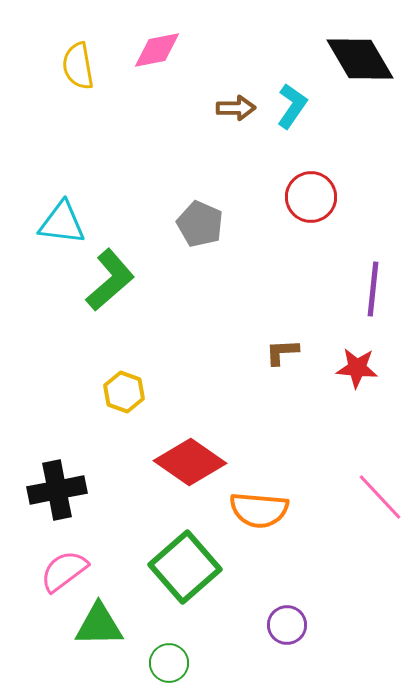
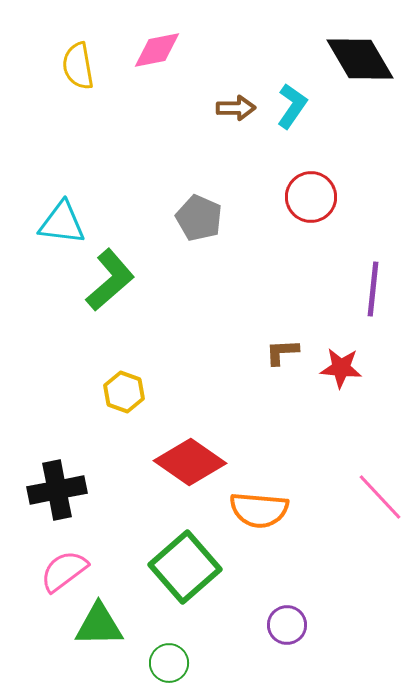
gray pentagon: moved 1 px left, 6 px up
red star: moved 16 px left
